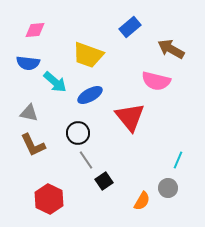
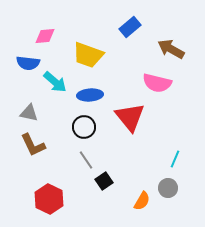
pink diamond: moved 10 px right, 6 px down
pink semicircle: moved 1 px right, 2 px down
blue ellipse: rotated 25 degrees clockwise
black circle: moved 6 px right, 6 px up
cyan line: moved 3 px left, 1 px up
